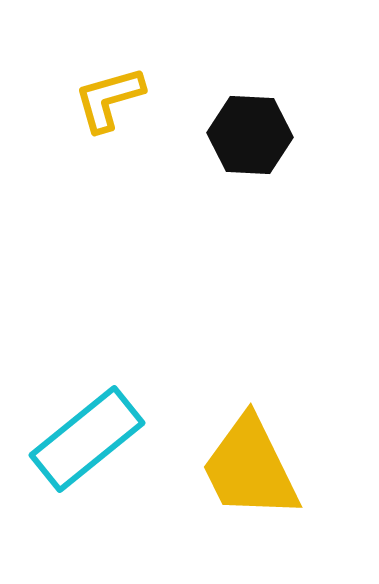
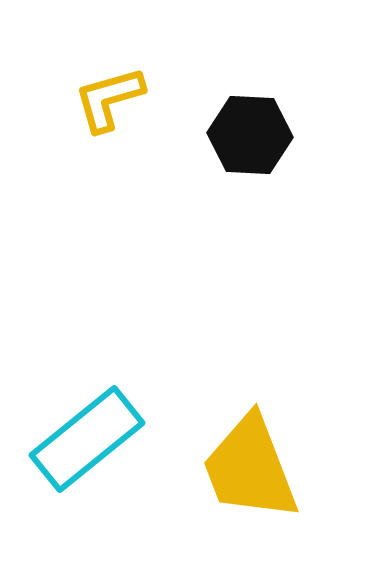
yellow trapezoid: rotated 5 degrees clockwise
